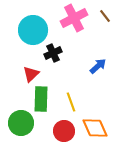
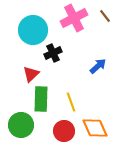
green circle: moved 2 px down
